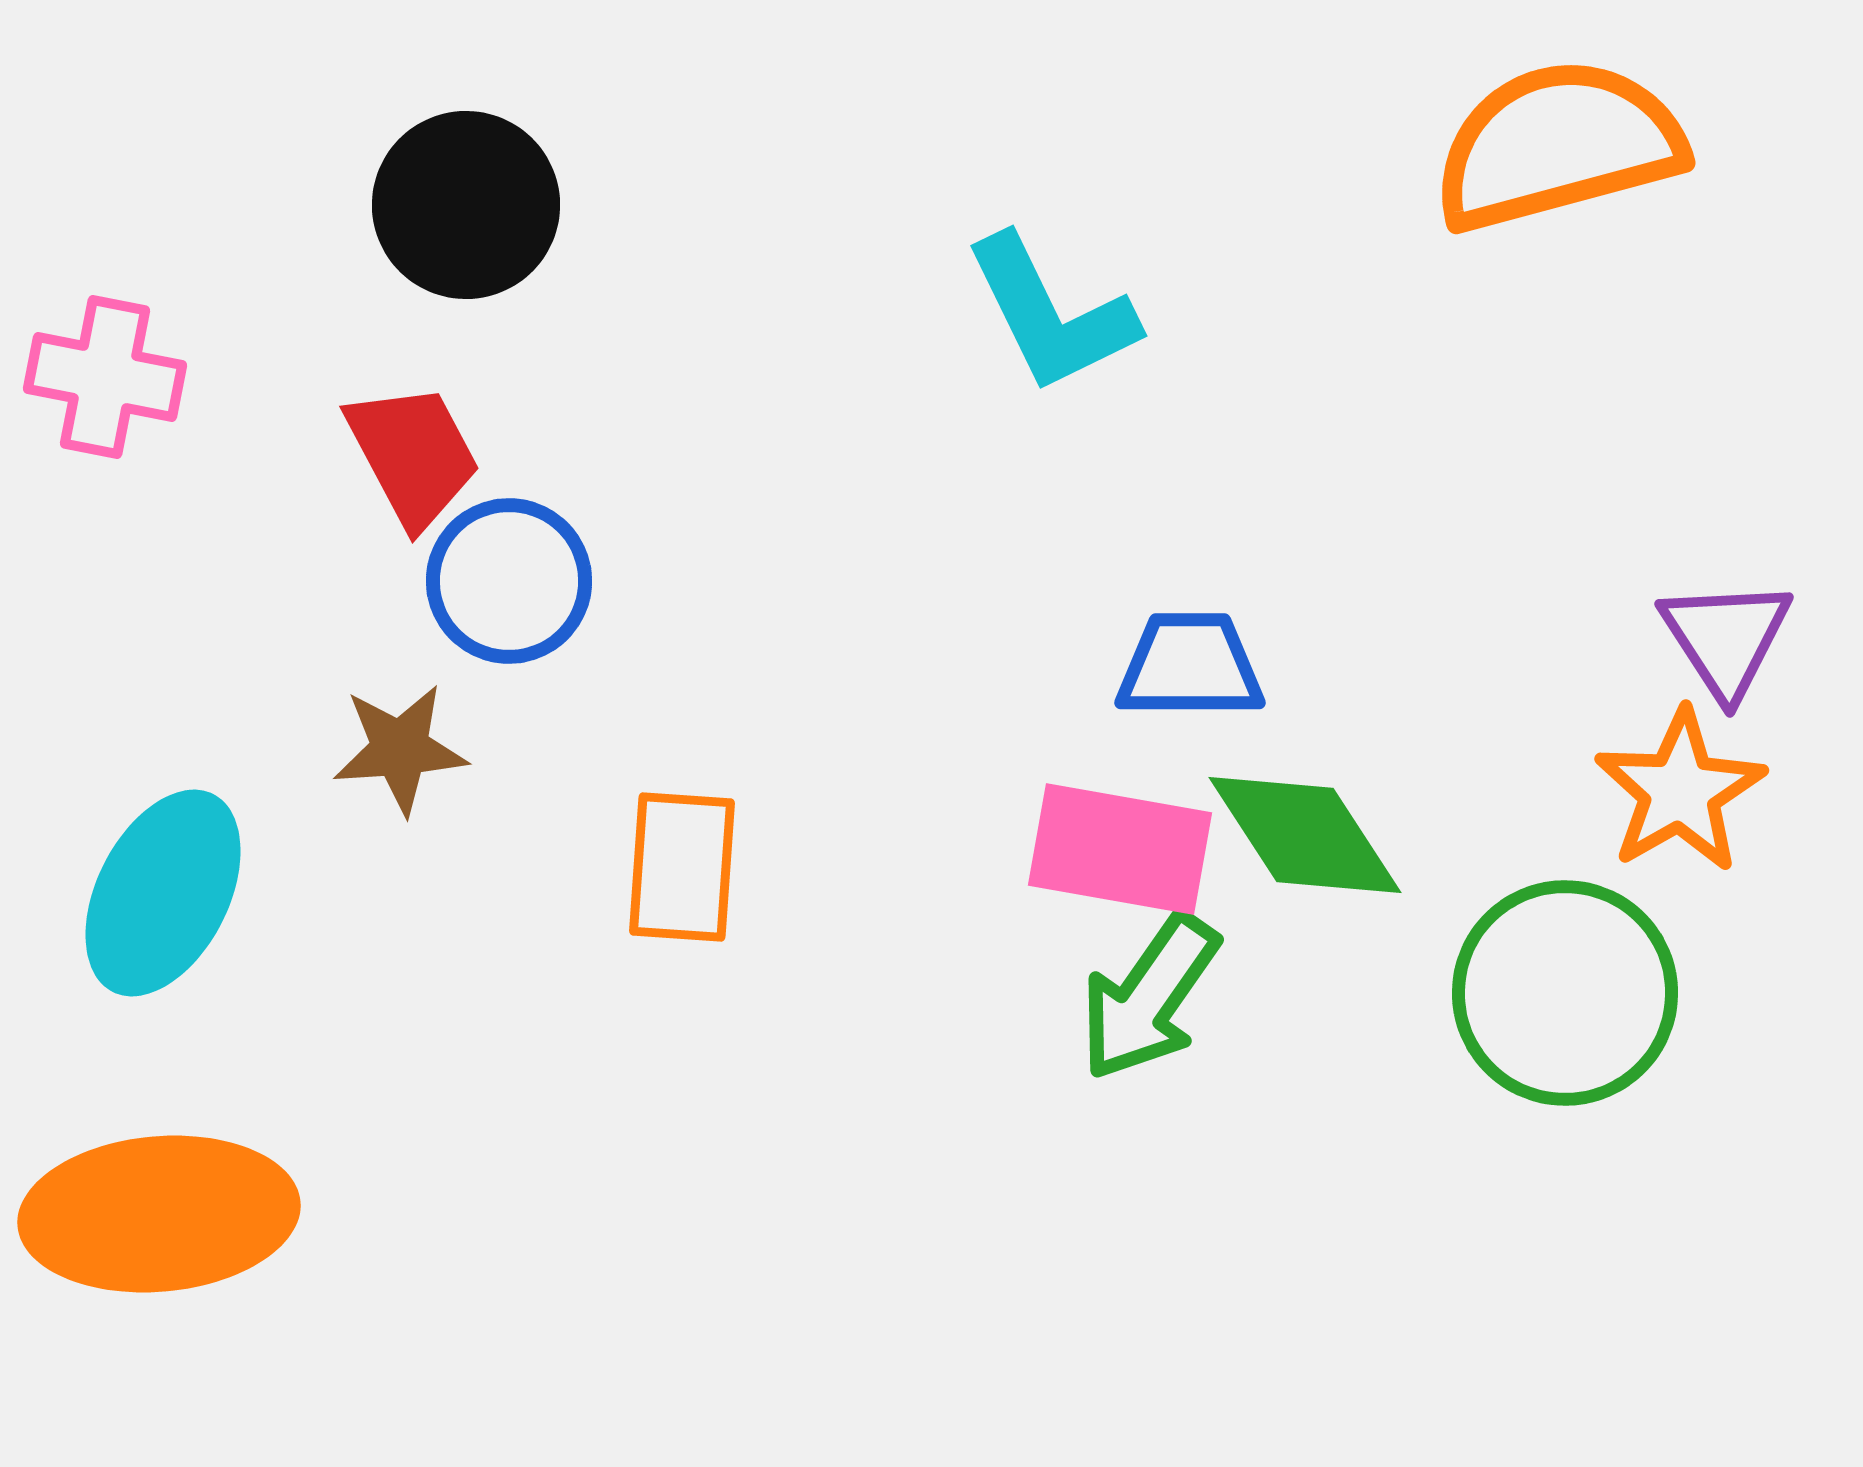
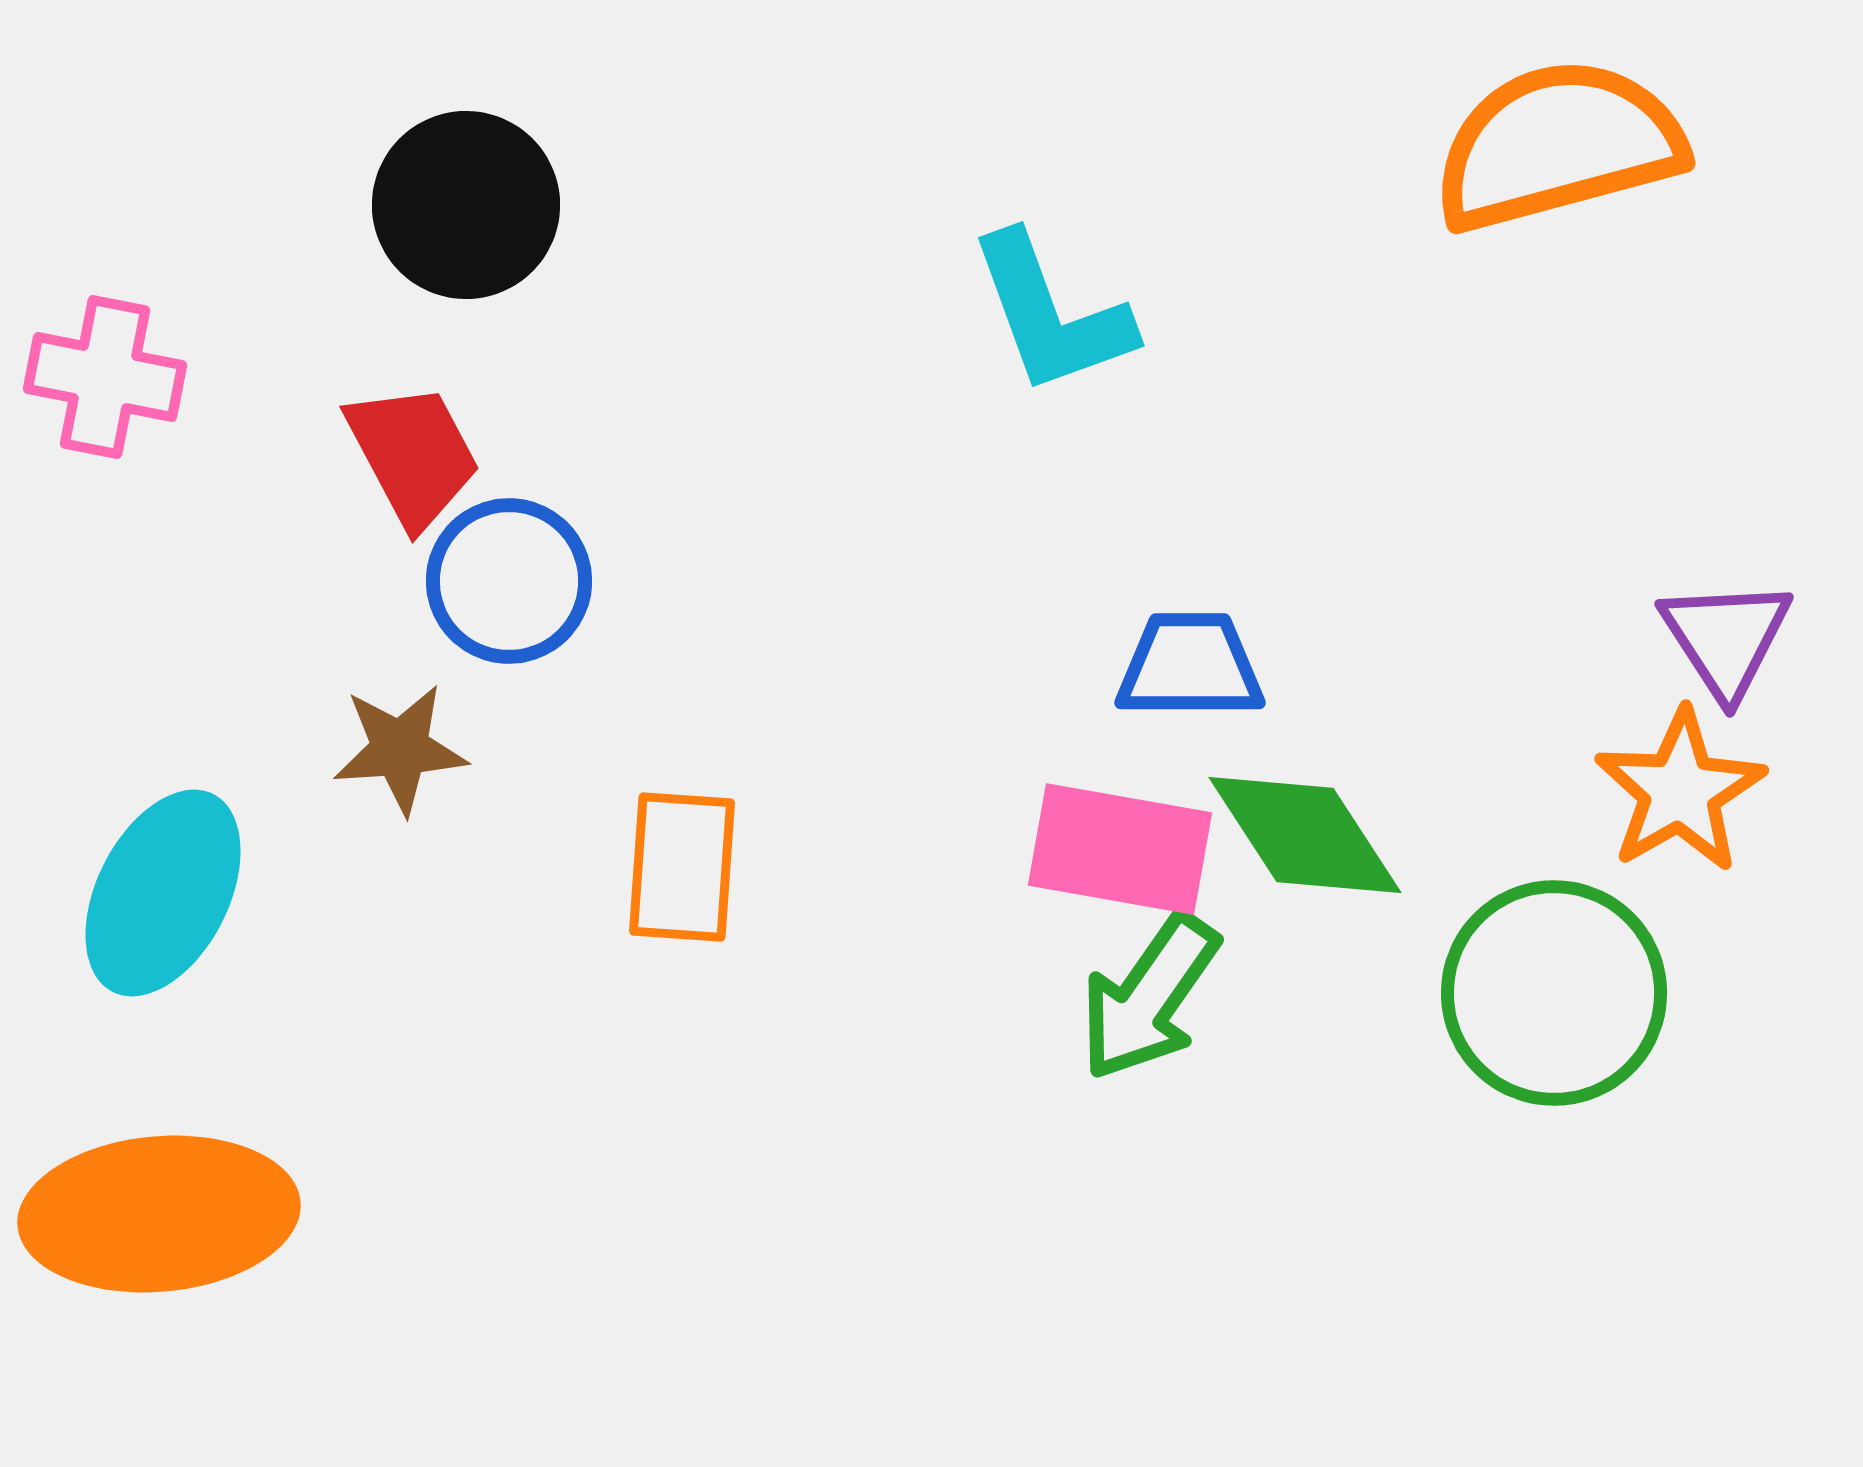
cyan L-shape: rotated 6 degrees clockwise
green circle: moved 11 px left
